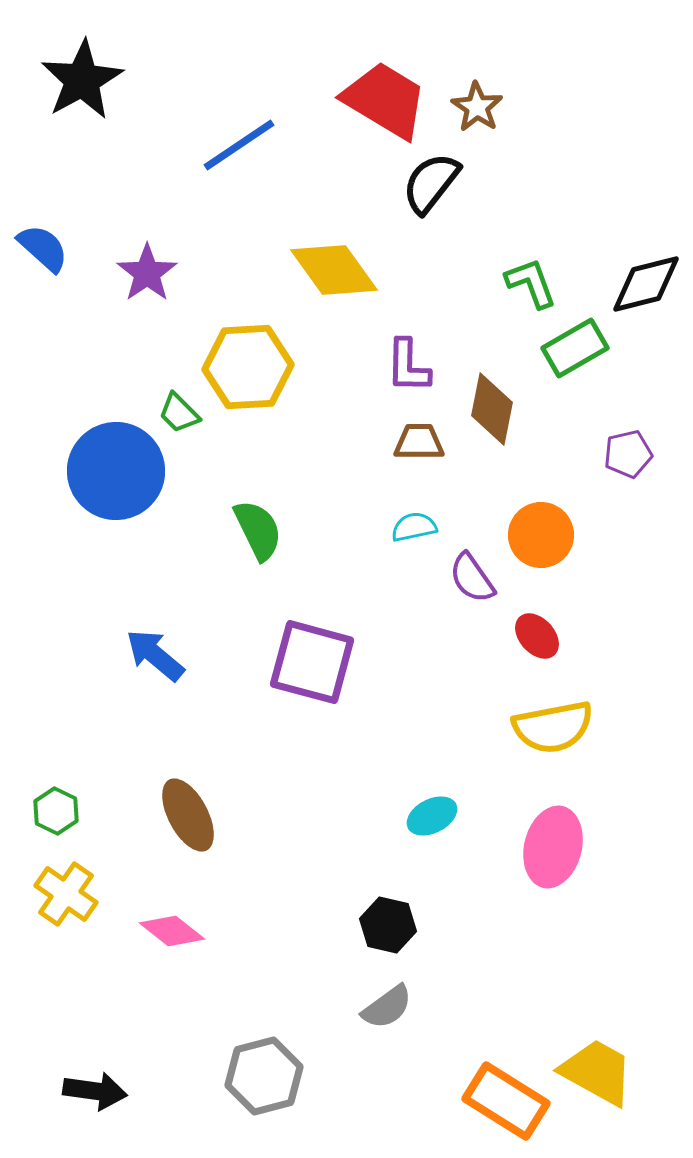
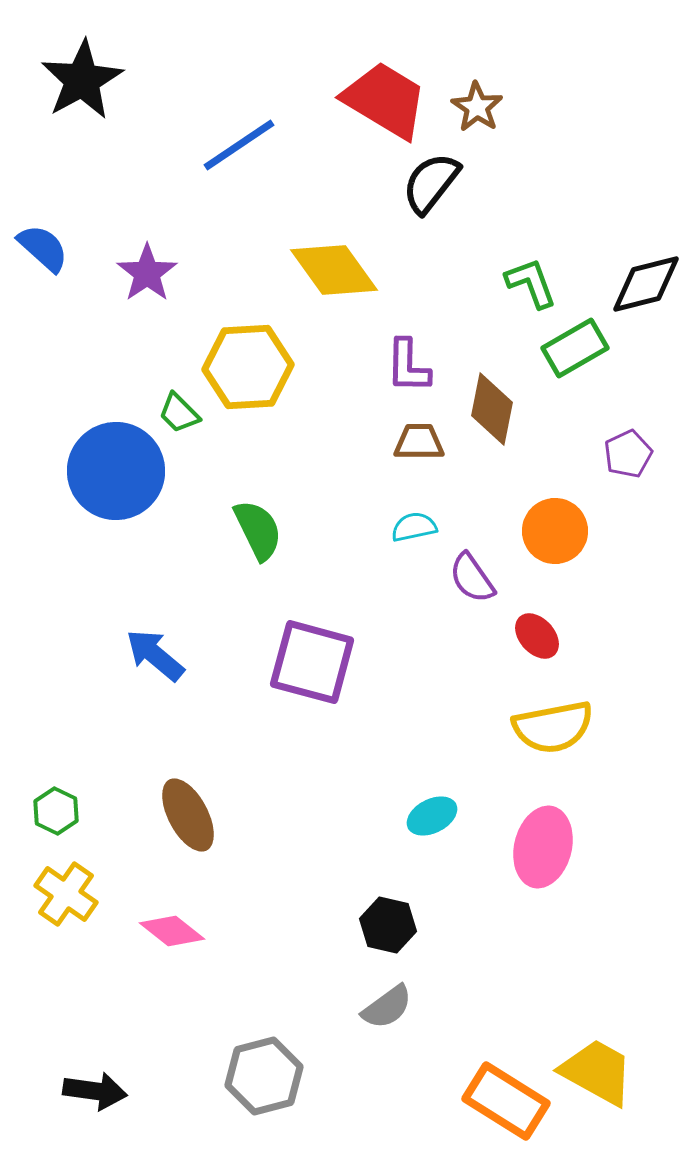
purple pentagon: rotated 12 degrees counterclockwise
orange circle: moved 14 px right, 4 px up
pink ellipse: moved 10 px left
